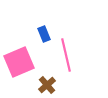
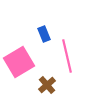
pink line: moved 1 px right, 1 px down
pink square: rotated 8 degrees counterclockwise
